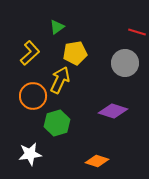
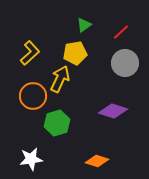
green triangle: moved 27 px right, 2 px up
red line: moved 16 px left; rotated 60 degrees counterclockwise
yellow arrow: moved 1 px up
white star: moved 1 px right, 5 px down
